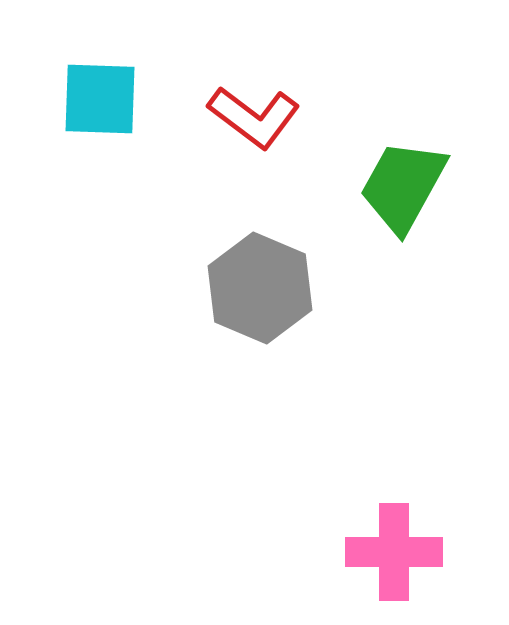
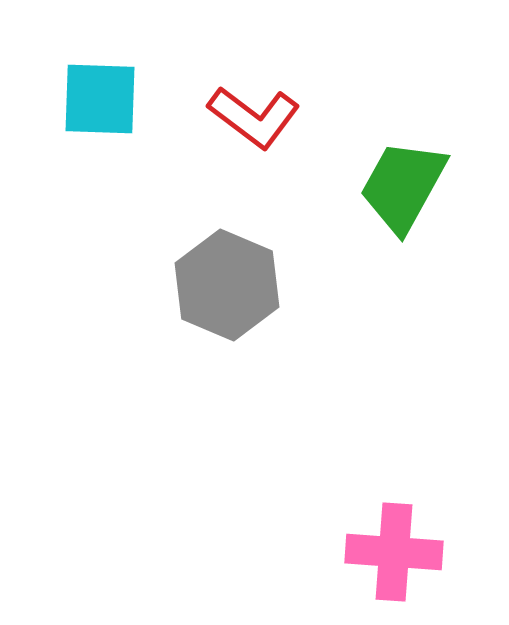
gray hexagon: moved 33 px left, 3 px up
pink cross: rotated 4 degrees clockwise
